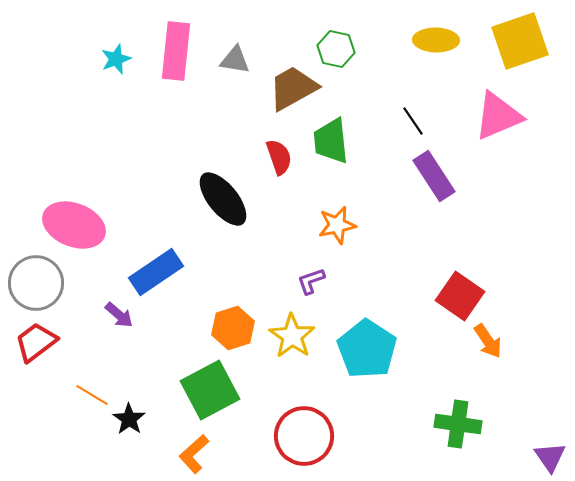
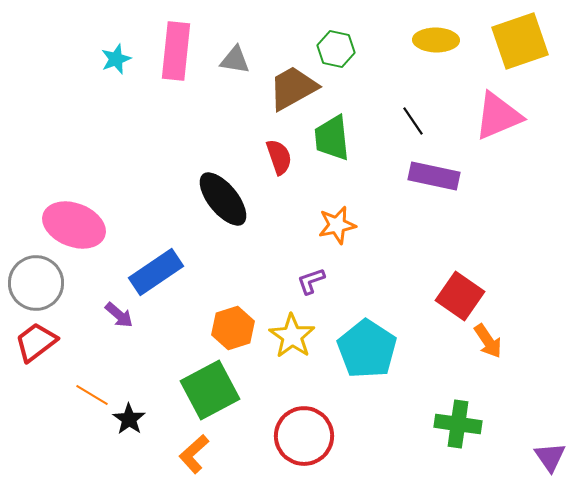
green trapezoid: moved 1 px right, 3 px up
purple rectangle: rotated 45 degrees counterclockwise
